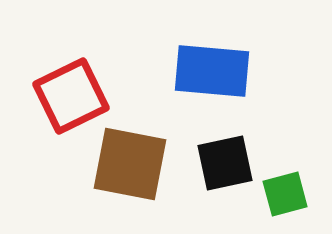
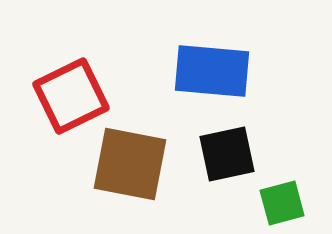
black square: moved 2 px right, 9 px up
green square: moved 3 px left, 9 px down
